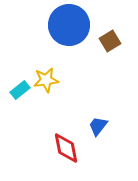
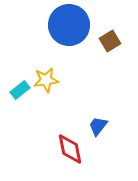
red diamond: moved 4 px right, 1 px down
